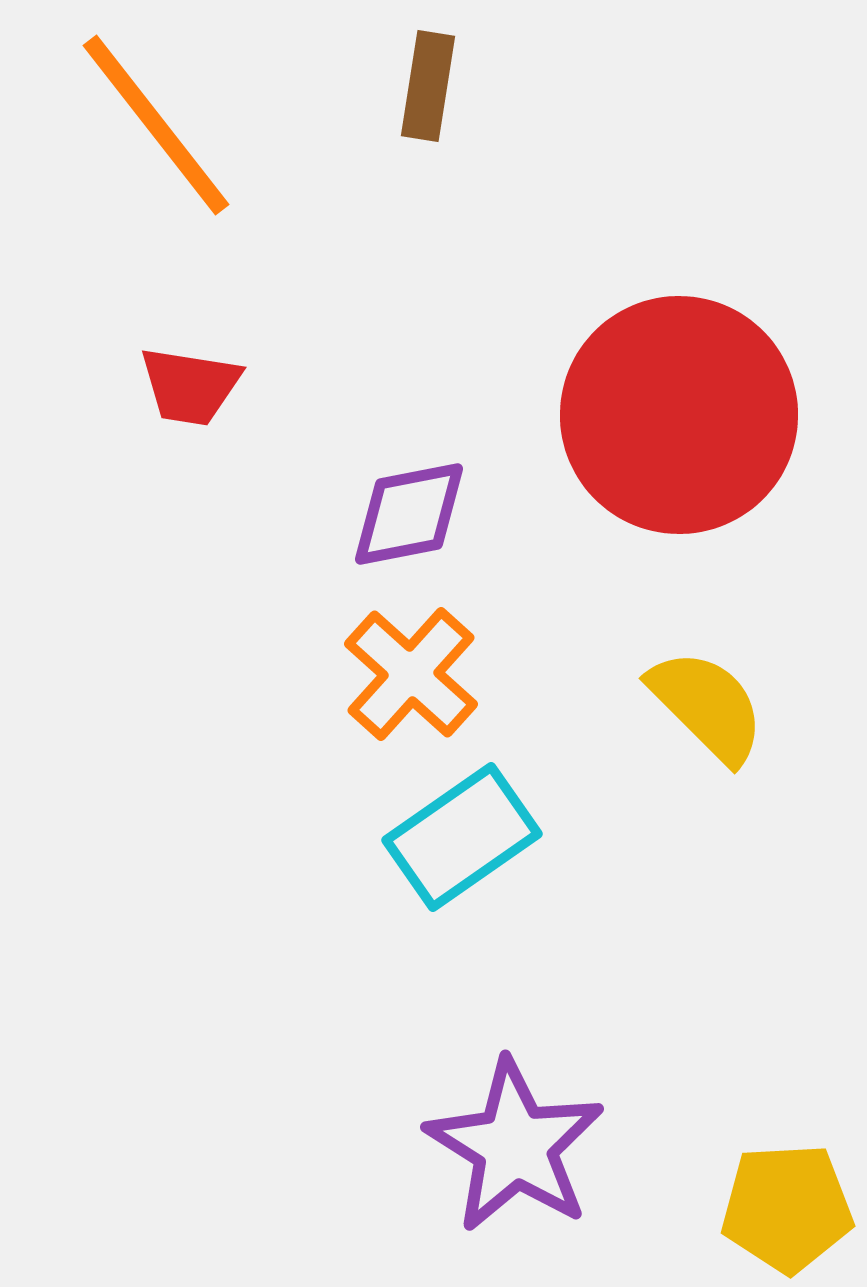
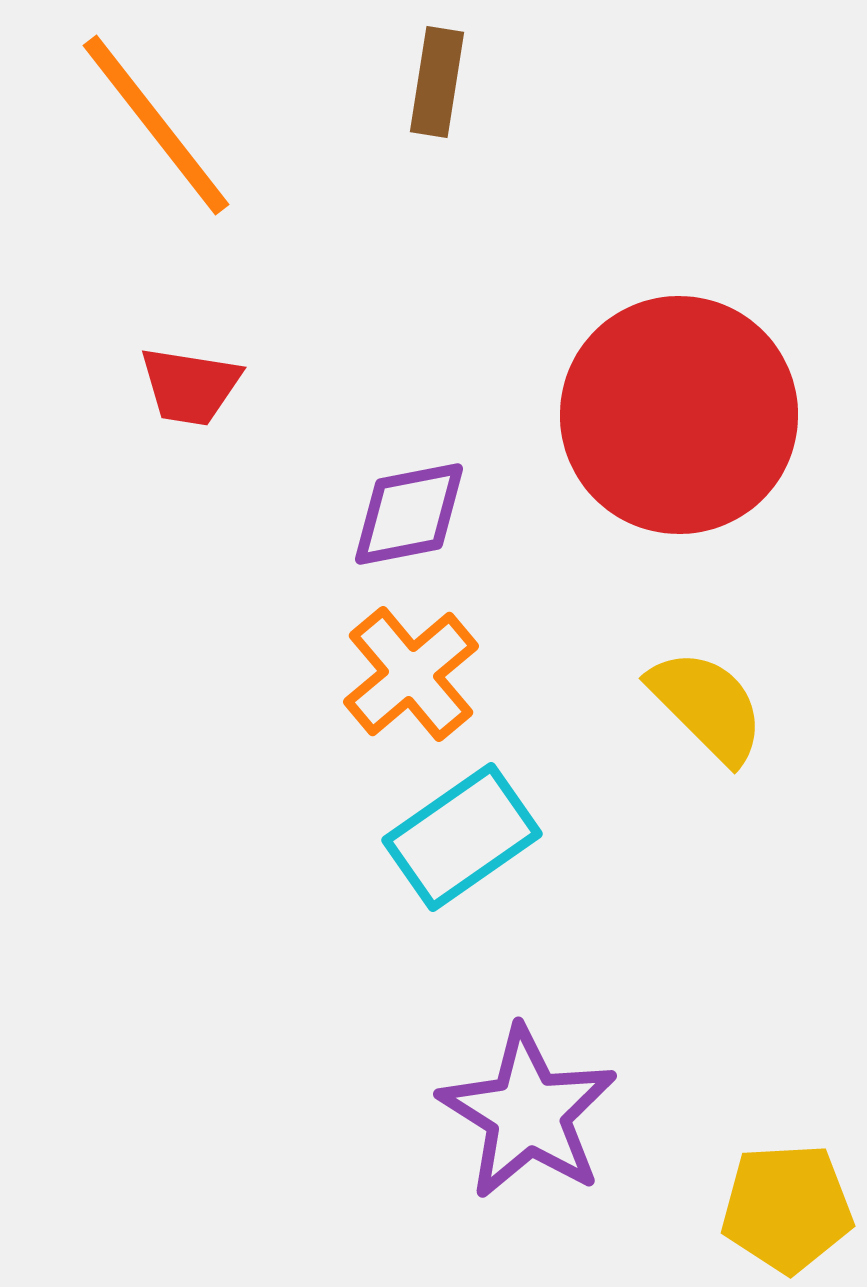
brown rectangle: moved 9 px right, 4 px up
orange cross: rotated 8 degrees clockwise
purple star: moved 13 px right, 33 px up
